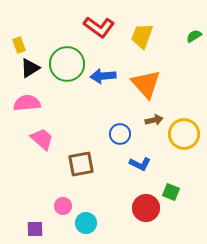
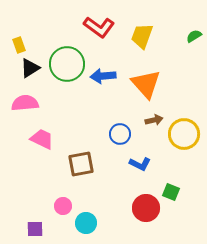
pink semicircle: moved 2 px left
pink trapezoid: rotated 15 degrees counterclockwise
